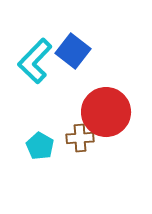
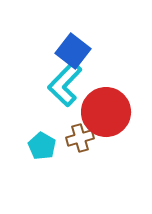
cyan L-shape: moved 30 px right, 23 px down
brown cross: rotated 12 degrees counterclockwise
cyan pentagon: moved 2 px right
